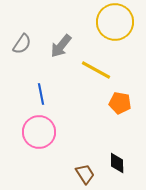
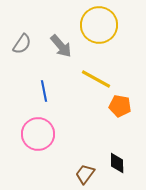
yellow circle: moved 16 px left, 3 px down
gray arrow: rotated 80 degrees counterclockwise
yellow line: moved 9 px down
blue line: moved 3 px right, 3 px up
orange pentagon: moved 3 px down
pink circle: moved 1 px left, 2 px down
brown trapezoid: rotated 110 degrees counterclockwise
